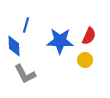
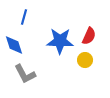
blue line: moved 2 px left, 8 px up
blue diamond: moved 1 px up; rotated 15 degrees counterclockwise
